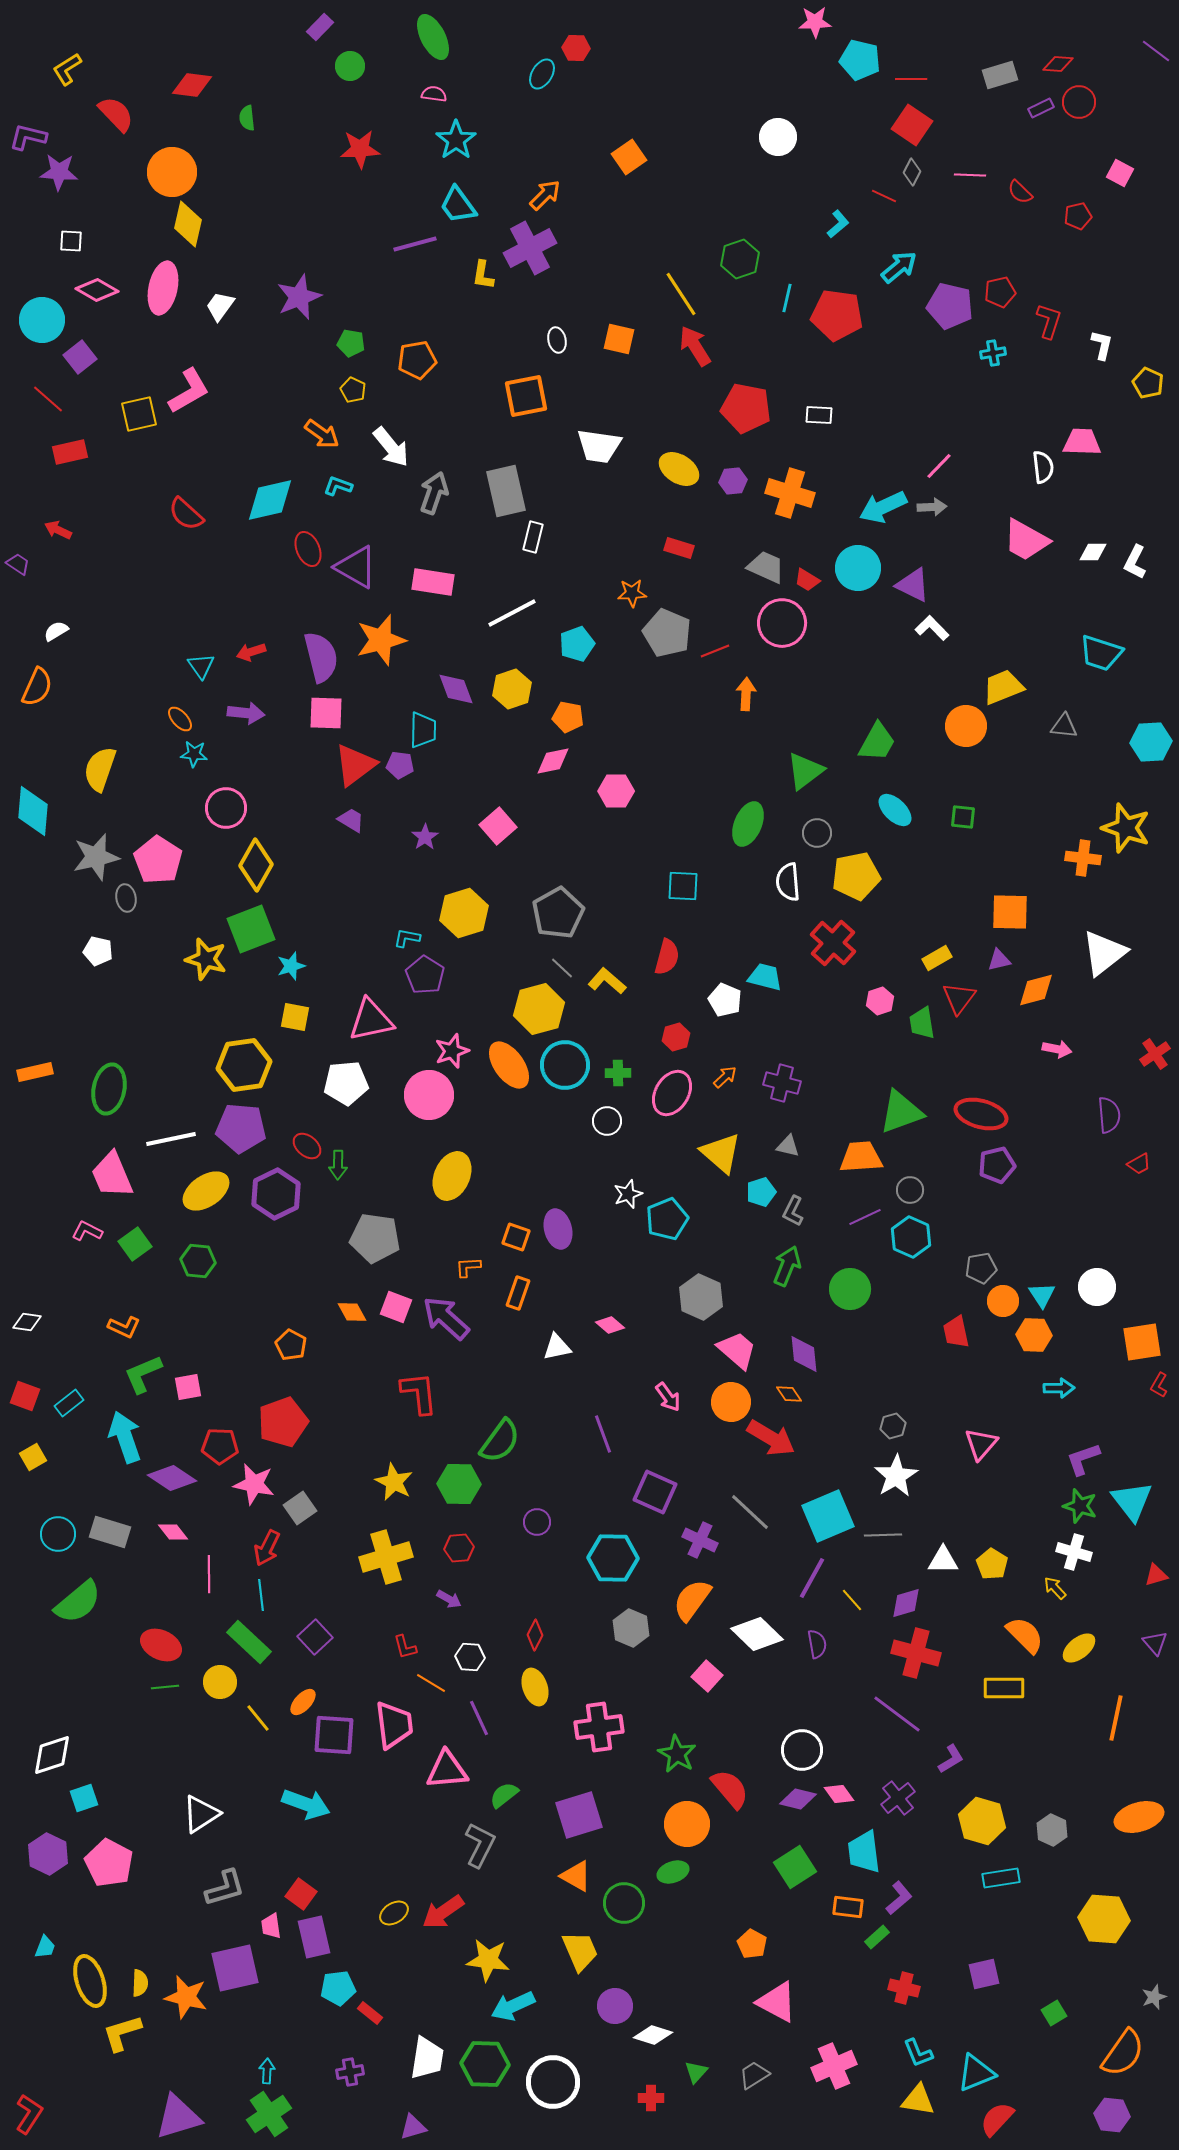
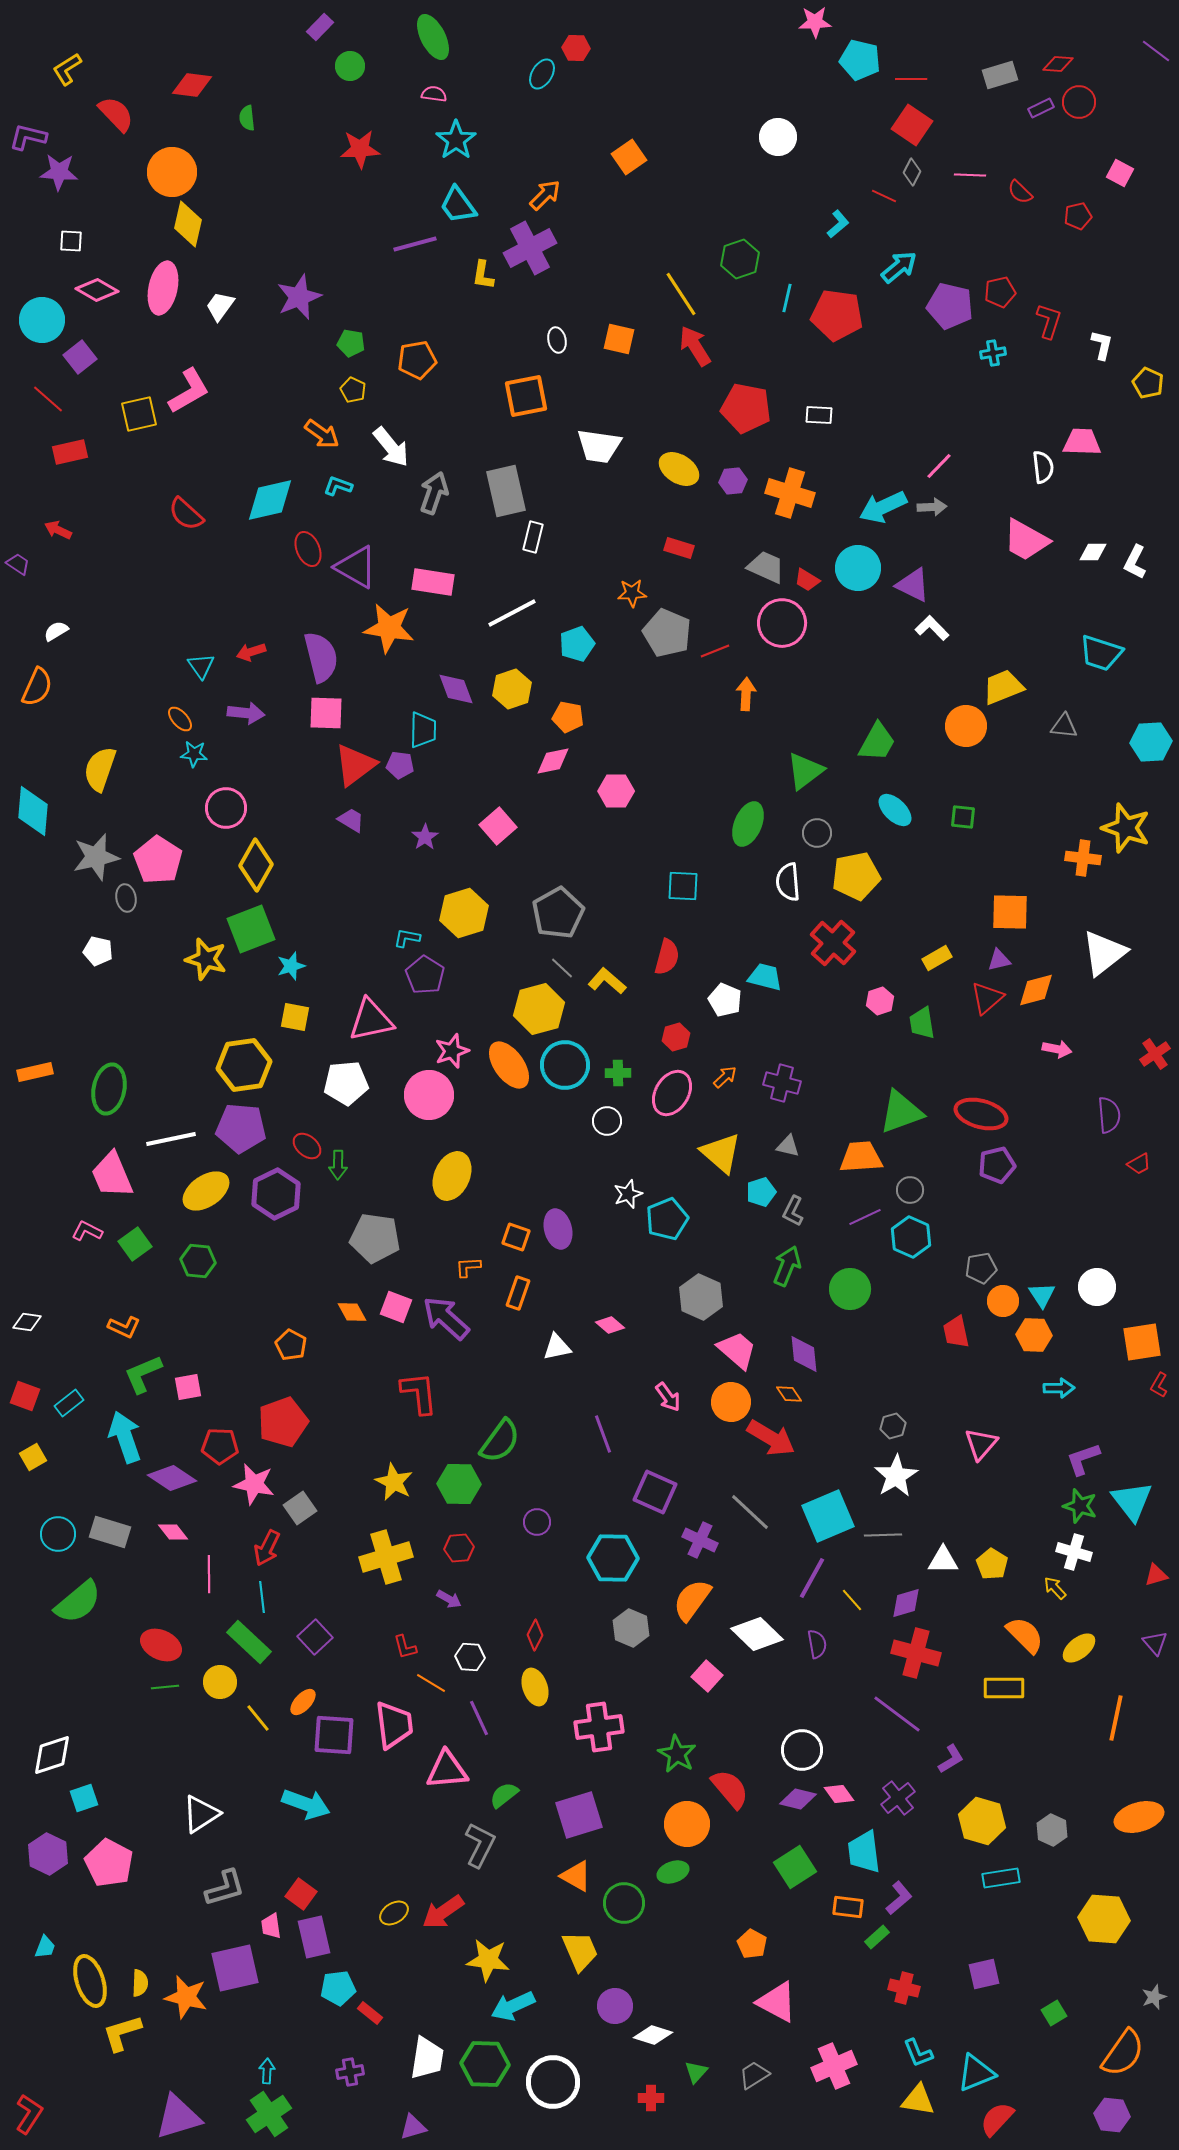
orange star at (381, 640): moved 8 px right, 12 px up; rotated 24 degrees clockwise
red triangle at (959, 998): moved 28 px right; rotated 12 degrees clockwise
cyan line at (261, 1595): moved 1 px right, 2 px down
